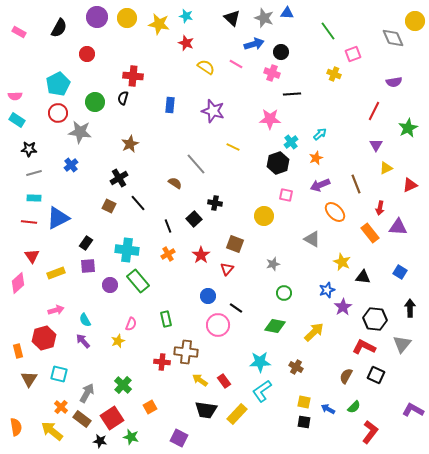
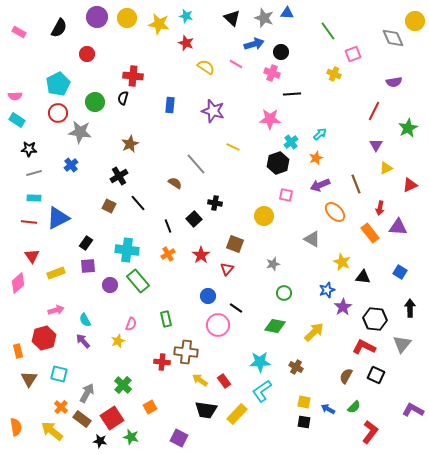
black cross at (119, 178): moved 2 px up
